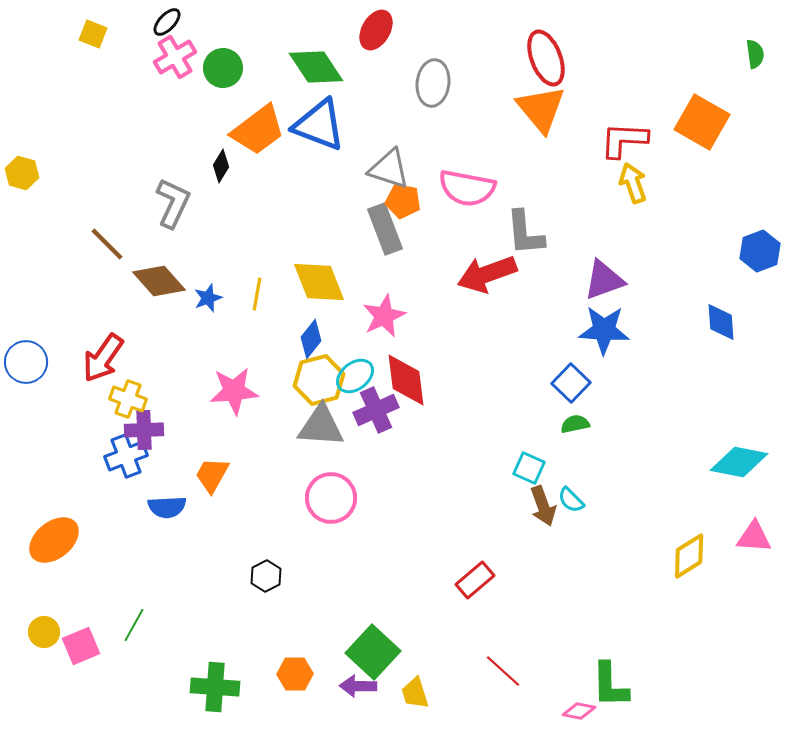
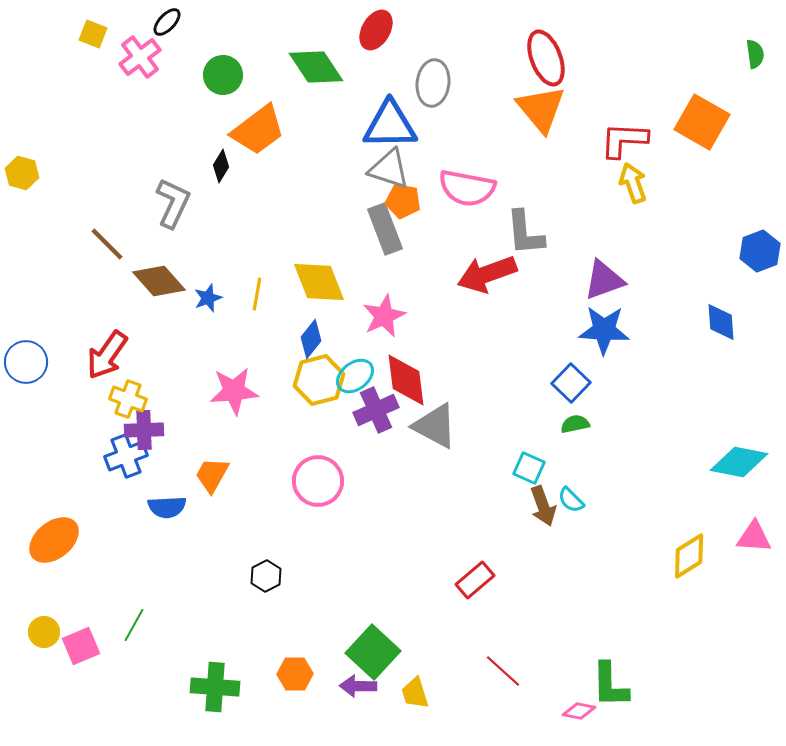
pink cross at (175, 57): moved 35 px left; rotated 6 degrees counterclockwise
green circle at (223, 68): moved 7 px down
blue triangle at (319, 125): moved 71 px right; rotated 22 degrees counterclockwise
red arrow at (103, 358): moved 4 px right, 3 px up
gray triangle at (321, 426): moved 114 px right; rotated 24 degrees clockwise
pink circle at (331, 498): moved 13 px left, 17 px up
